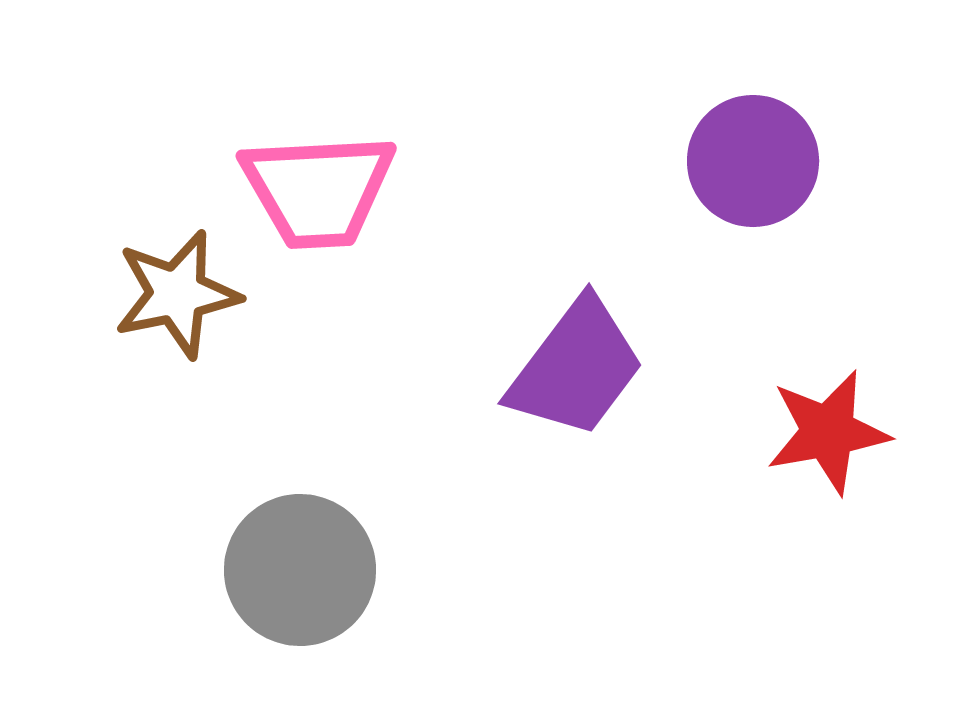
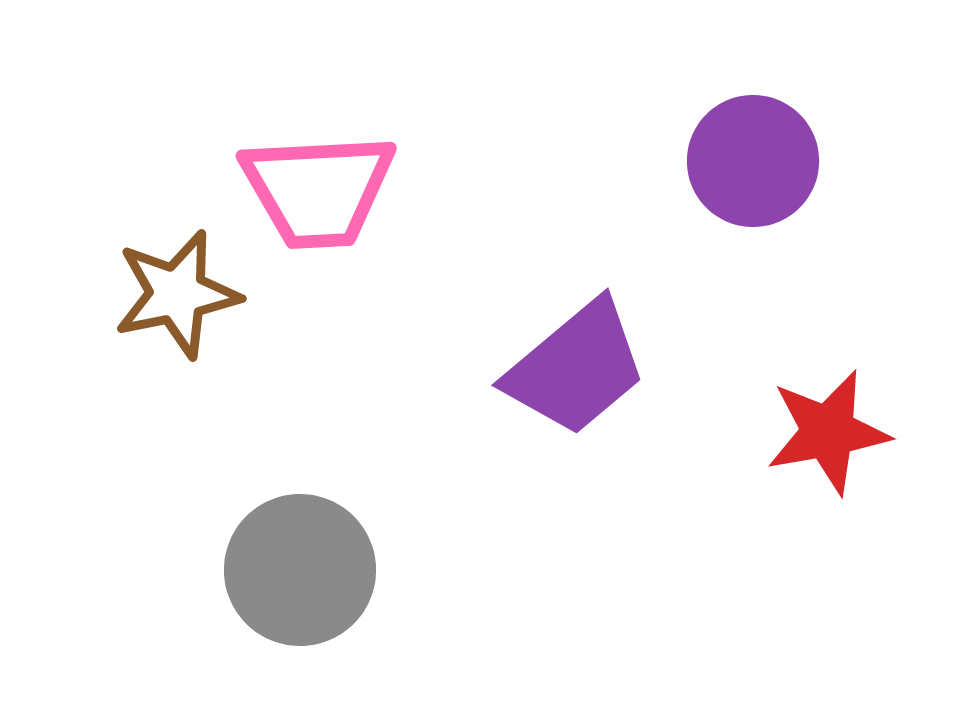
purple trapezoid: rotated 13 degrees clockwise
